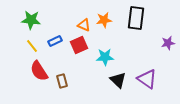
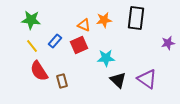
blue rectangle: rotated 24 degrees counterclockwise
cyan star: moved 1 px right, 1 px down
